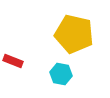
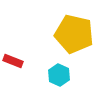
cyan hexagon: moved 2 px left, 1 px down; rotated 15 degrees clockwise
